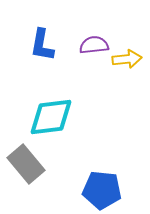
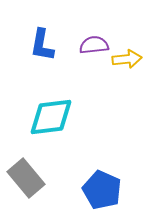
gray rectangle: moved 14 px down
blue pentagon: rotated 18 degrees clockwise
